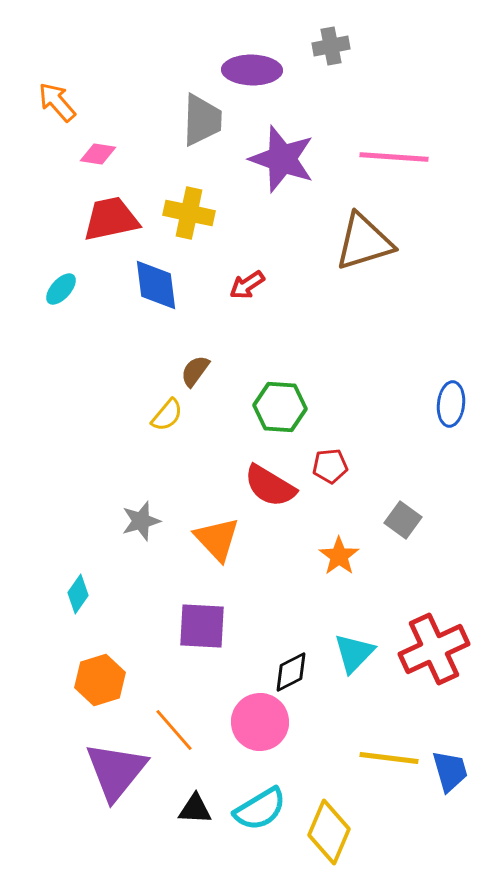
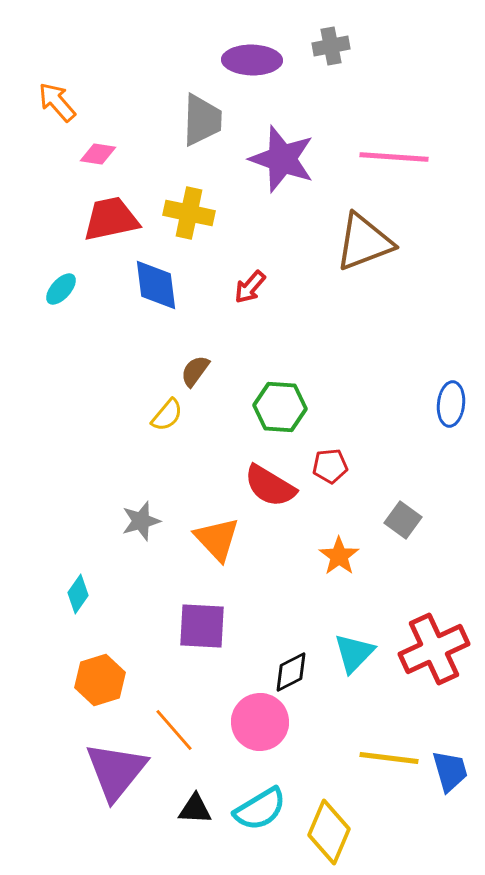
purple ellipse: moved 10 px up
brown triangle: rotated 4 degrees counterclockwise
red arrow: moved 3 px right, 2 px down; rotated 15 degrees counterclockwise
